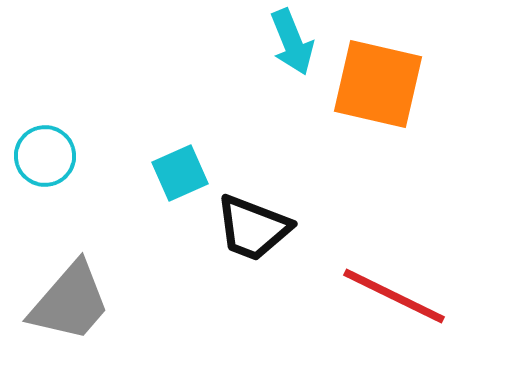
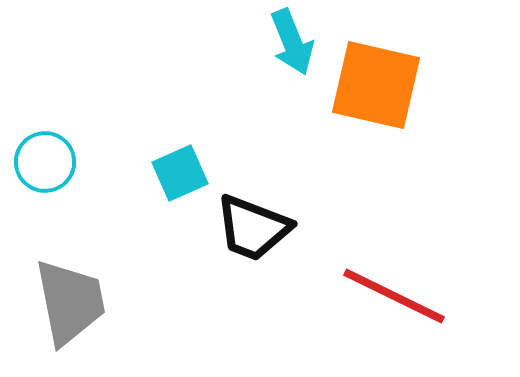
orange square: moved 2 px left, 1 px down
cyan circle: moved 6 px down
gray trapezoid: rotated 52 degrees counterclockwise
